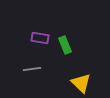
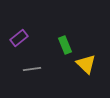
purple rectangle: moved 21 px left; rotated 48 degrees counterclockwise
yellow triangle: moved 5 px right, 19 px up
